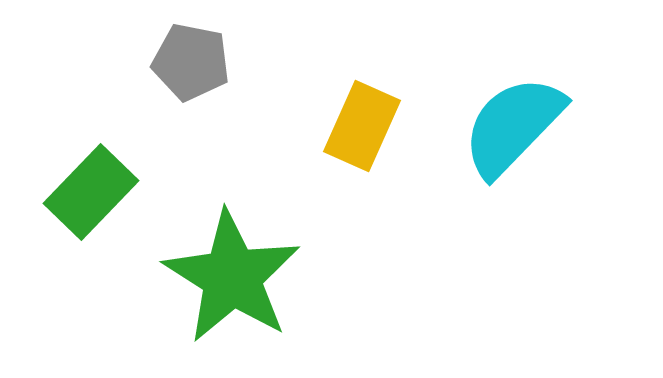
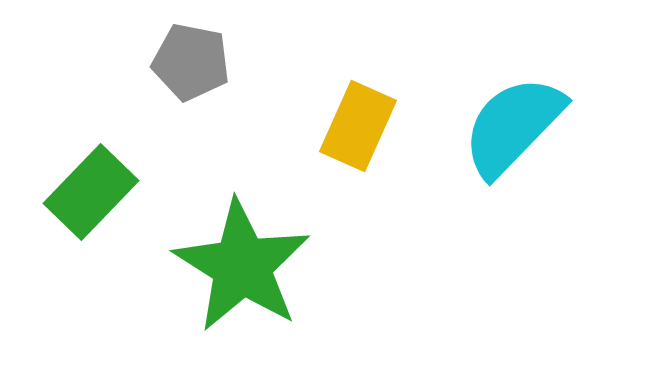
yellow rectangle: moved 4 px left
green star: moved 10 px right, 11 px up
